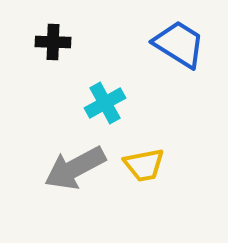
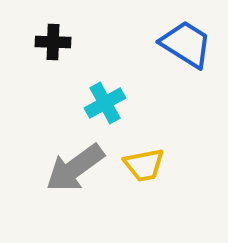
blue trapezoid: moved 7 px right
gray arrow: rotated 8 degrees counterclockwise
